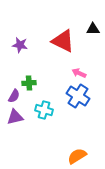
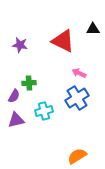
blue cross: moved 1 px left, 2 px down; rotated 25 degrees clockwise
cyan cross: moved 1 px down; rotated 30 degrees counterclockwise
purple triangle: moved 1 px right, 3 px down
